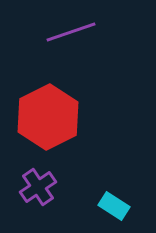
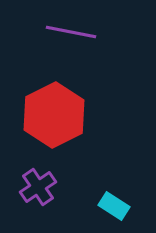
purple line: rotated 30 degrees clockwise
red hexagon: moved 6 px right, 2 px up
